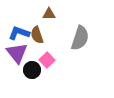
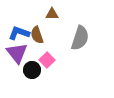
brown triangle: moved 3 px right
